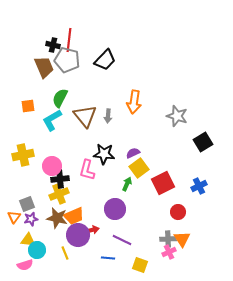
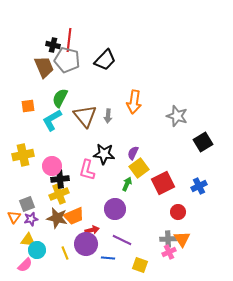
purple semicircle at (133, 153): rotated 40 degrees counterclockwise
purple circle at (78, 235): moved 8 px right, 9 px down
pink semicircle at (25, 265): rotated 28 degrees counterclockwise
